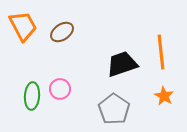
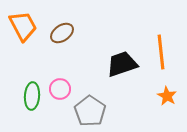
brown ellipse: moved 1 px down
orange star: moved 3 px right
gray pentagon: moved 24 px left, 2 px down
